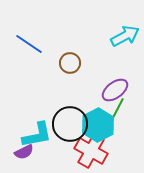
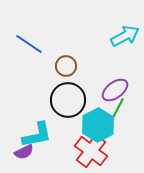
brown circle: moved 4 px left, 3 px down
black circle: moved 2 px left, 24 px up
red cross: rotated 8 degrees clockwise
